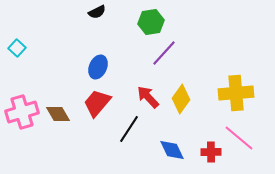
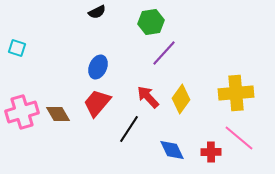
cyan square: rotated 24 degrees counterclockwise
